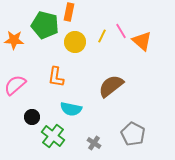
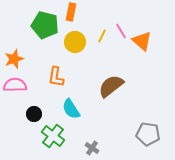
orange rectangle: moved 2 px right
orange star: moved 19 px down; rotated 24 degrees counterclockwise
pink semicircle: rotated 40 degrees clockwise
cyan semicircle: rotated 45 degrees clockwise
black circle: moved 2 px right, 3 px up
gray pentagon: moved 15 px right; rotated 20 degrees counterclockwise
gray cross: moved 2 px left, 5 px down
